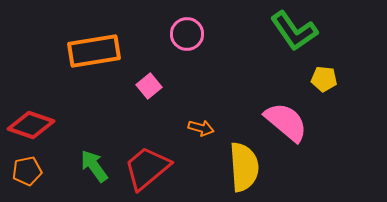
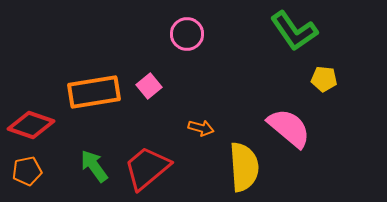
orange rectangle: moved 41 px down
pink semicircle: moved 3 px right, 6 px down
